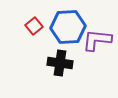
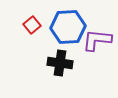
red square: moved 2 px left, 1 px up
